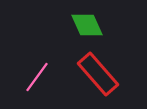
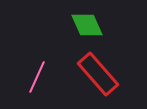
pink line: rotated 12 degrees counterclockwise
